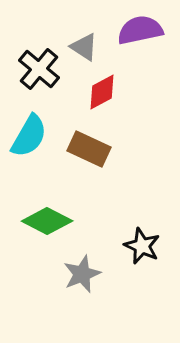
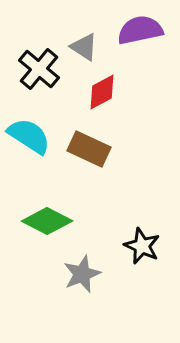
cyan semicircle: rotated 87 degrees counterclockwise
